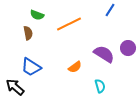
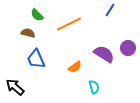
green semicircle: rotated 24 degrees clockwise
brown semicircle: rotated 64 degrees counterclockwise
blue trapezoid: moved 5 px right, 8 px up; rotated 35 degrees clockwise
cyan semicircle: moved 6 px left, 1 px down
